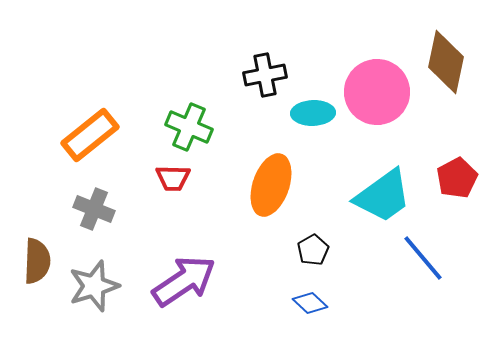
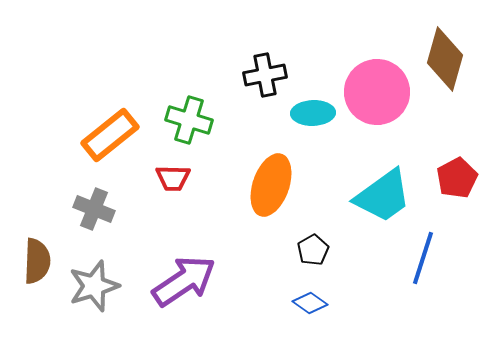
brown diamond: moved 1 px left, 3 px up; rotated 4 degrees clockwise
green cross: moved 7 px up; rotated 6 degrees counterclockwise
orange rectangle: moved 20 px right
blue line: rotated 58 degrees clockwise
blue diamond: rotated 8 degrees counterclockwise
